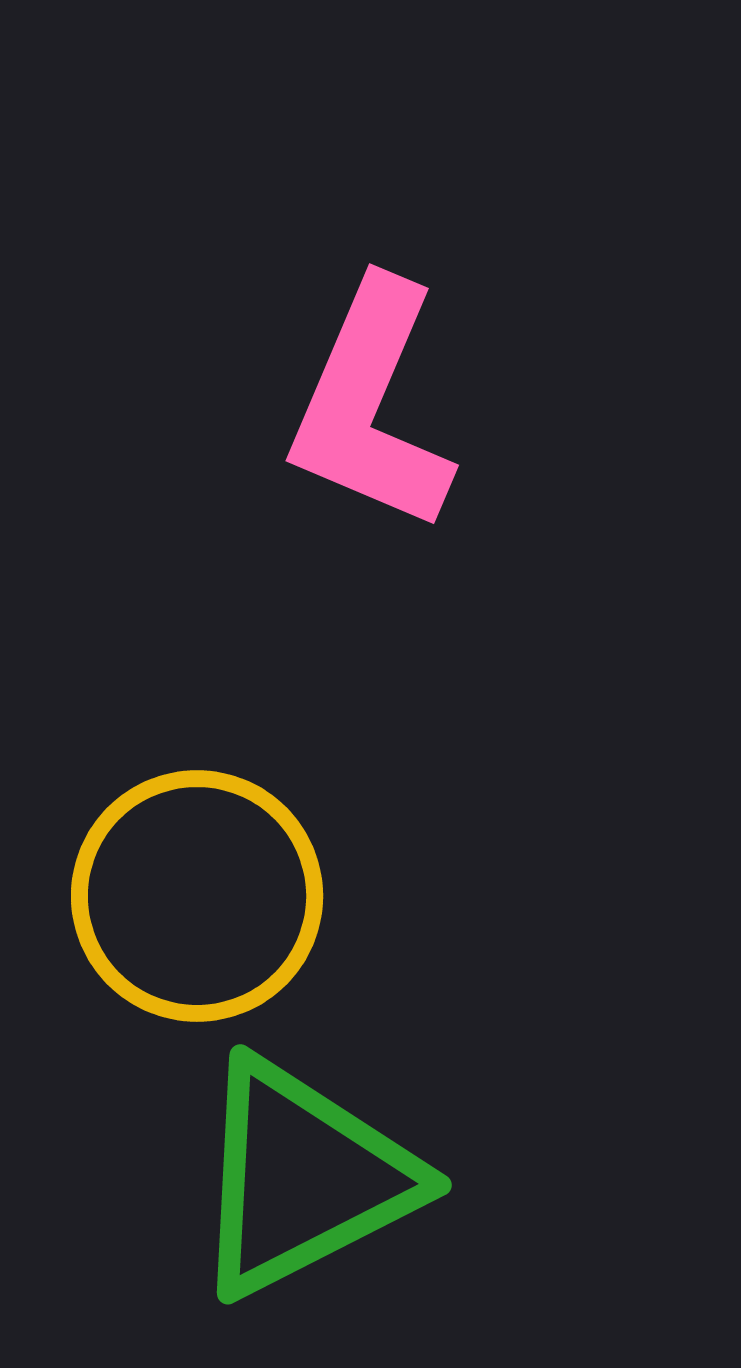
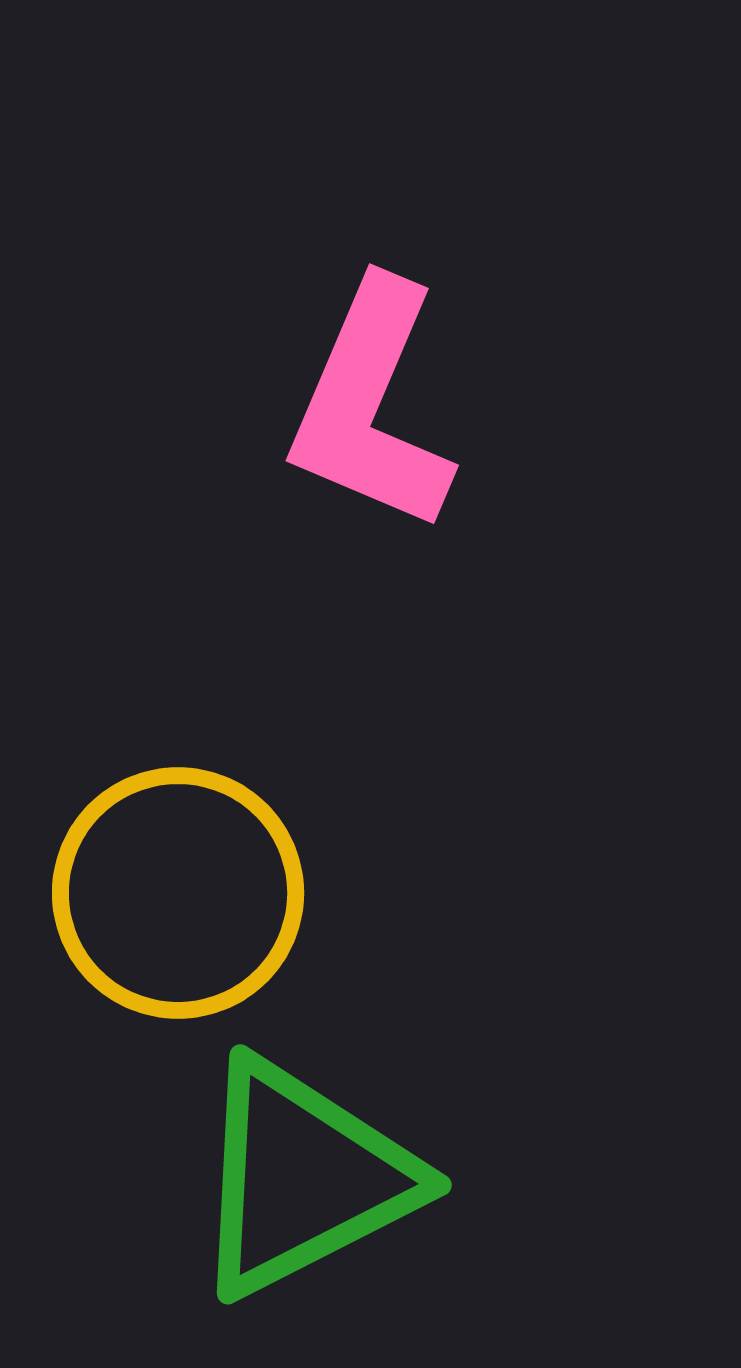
yellow circle: moved 19 px left, 3 px up
